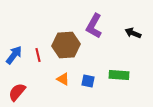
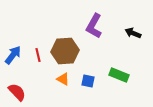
brown hexagon: moved 1 px left, 6 px down
blue arrow: moved 1 px left
green rectangle: rotated 18 degrees clockwise
red semicircle: rotated 96 degrees clockwise
